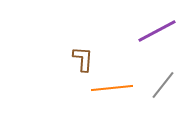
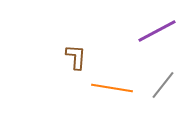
brown L-shape: moved 7 px left, 2 px up
orange line: rotated 15 degrees clockwise
